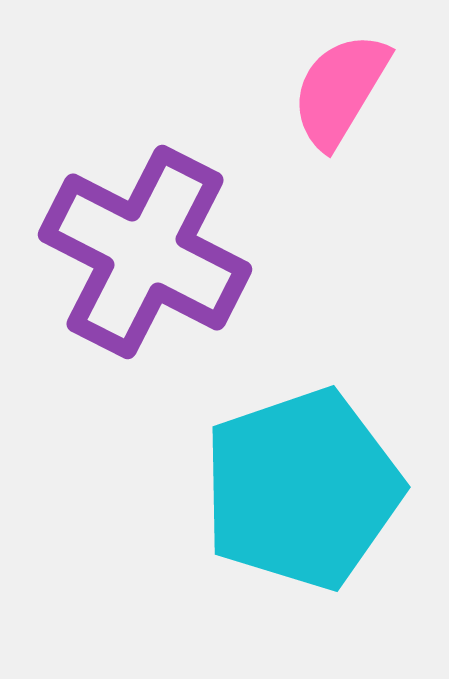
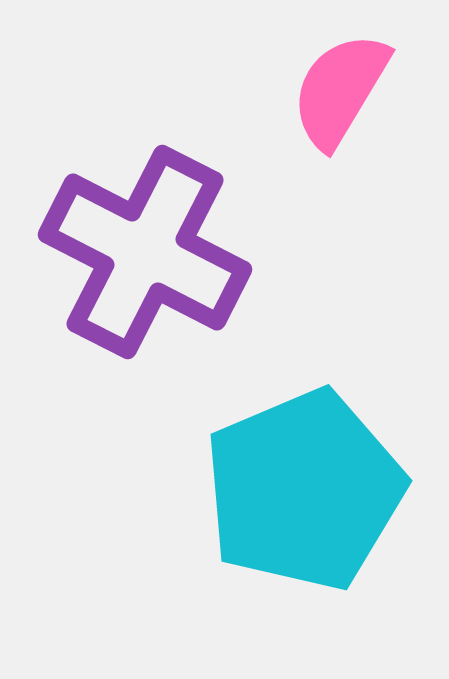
cyan pentagon: moved 2 px right, 1 px down; rotated 4 degrees counterclockwise
